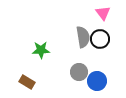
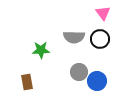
gray semicircle: moved 9 px left; rotated 100 degrees clockwise
brown rectangle: rotated 49 degrees clockwise
